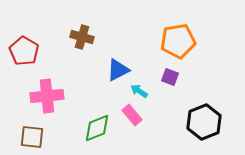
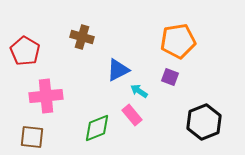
red pentagon: moved 1 px right
pink cross: moved 1 px left
